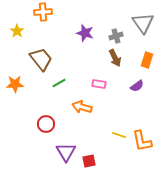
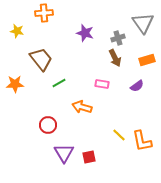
orange cross: moved 1 px right, 1 px down
yellow star: rotated 24 degrees counterclockwise
gray cross: moved 2 px right, 2 px down
orange rectangle: rotated 56 degrees clockwise
pink rectangle: moved 3 px right
red circle: moved 2 px right, 1 px down
yellow line: rotated 24 degrees clockwise
purple triangle: moved 2 px left, 1 px down
red square: moved 4 px up
